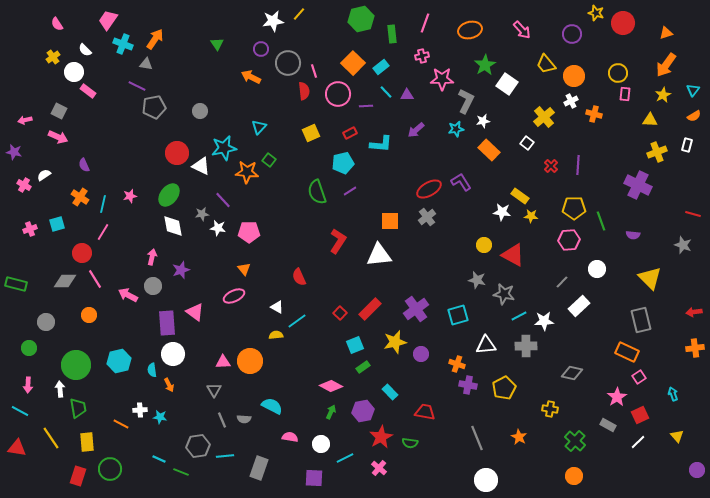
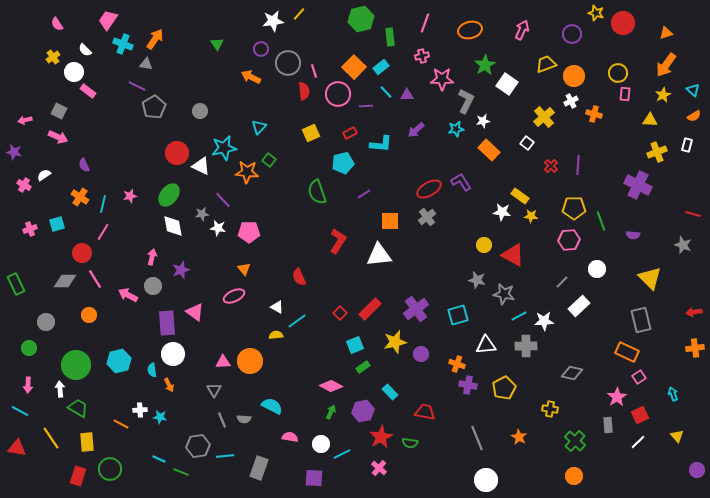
pink arrow at (522, 30): rotated 114 degrees counterclockwise
green rectangle at (392, 34): moved 2 px left, 3 px down
orange square at (353, 63): moved 1 px right, 4 px down
yellow trapezoid at (546, 64): rotated 110 degrees clockwise
cyan triangle at (693, 90): rotated 24 degrees counterclockwise
gray pentagon at (154, 107): rotated 20 degrees counterclockwise
purple line at (350, 191): moved 14 px right, 3 px down
green rectangle at (16, 284): rotated 50 degrees clockwise
green trapezoid at (78, 408): rotated 50 degrees counterclockwise
gray rectangle at (608, 425): rotated 56 degrees clockwise
cyan line at (345, 458): moved 3 px left, 4 px up
